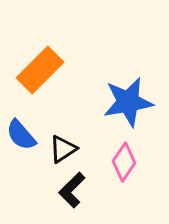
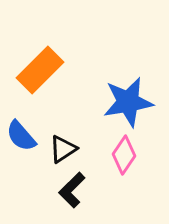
blue semicircle: moved 1 px down
pink diamond: moved 7 px up
